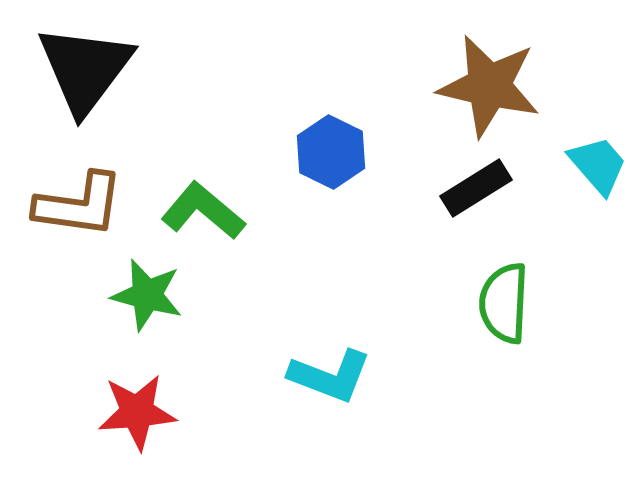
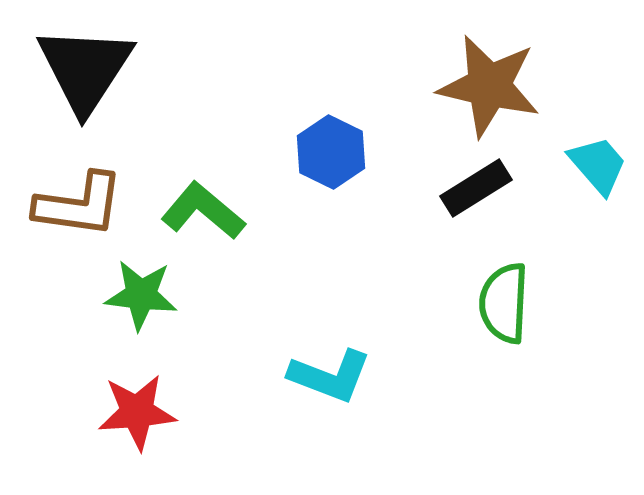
black triangle: rotated 4 degrees counterclockwise
green star: moved 6 px left; rotated 8 degrees counterclockwise
